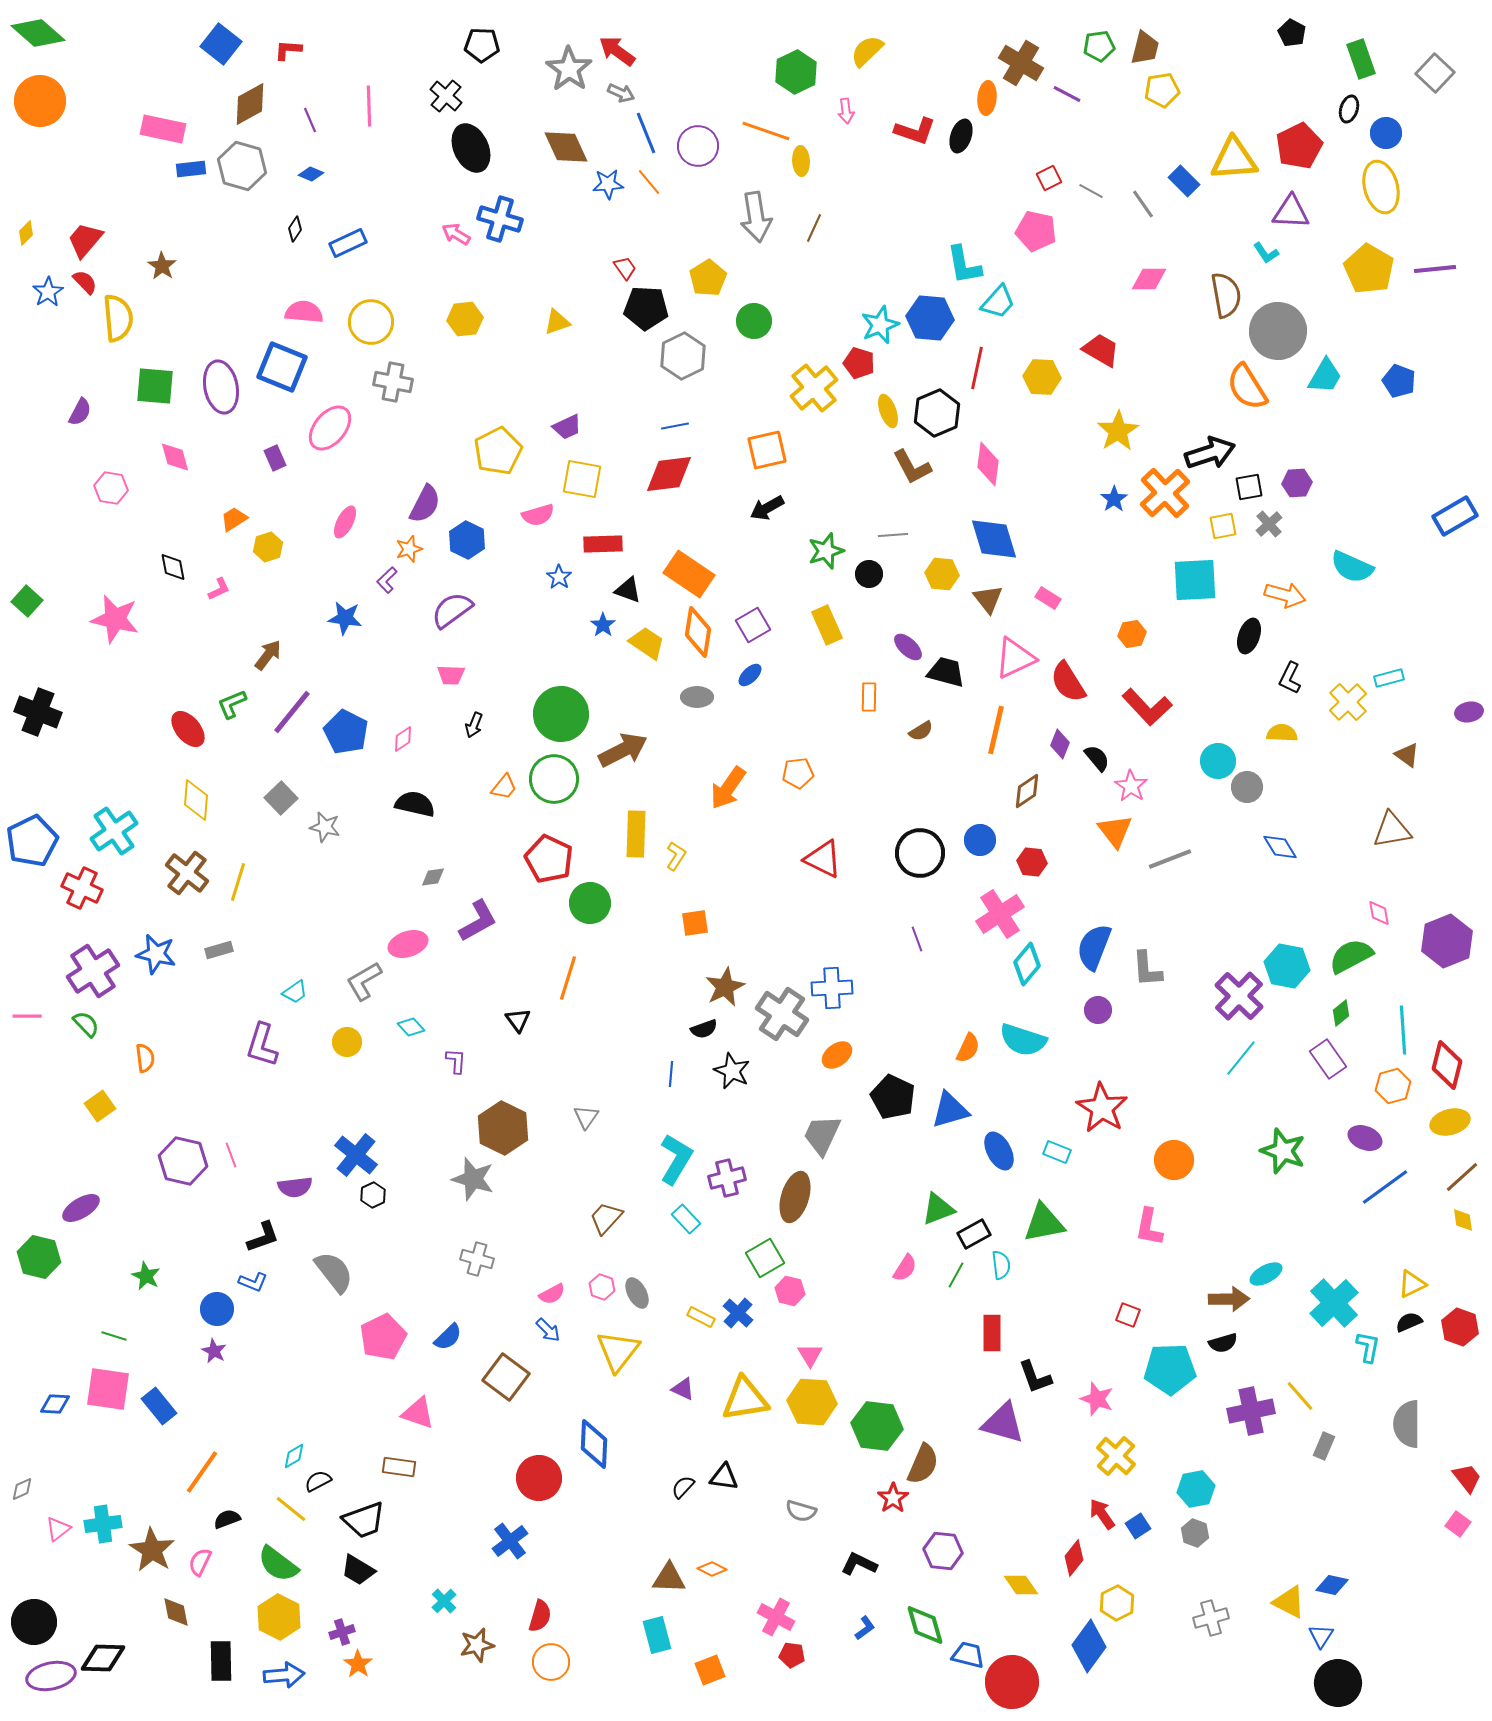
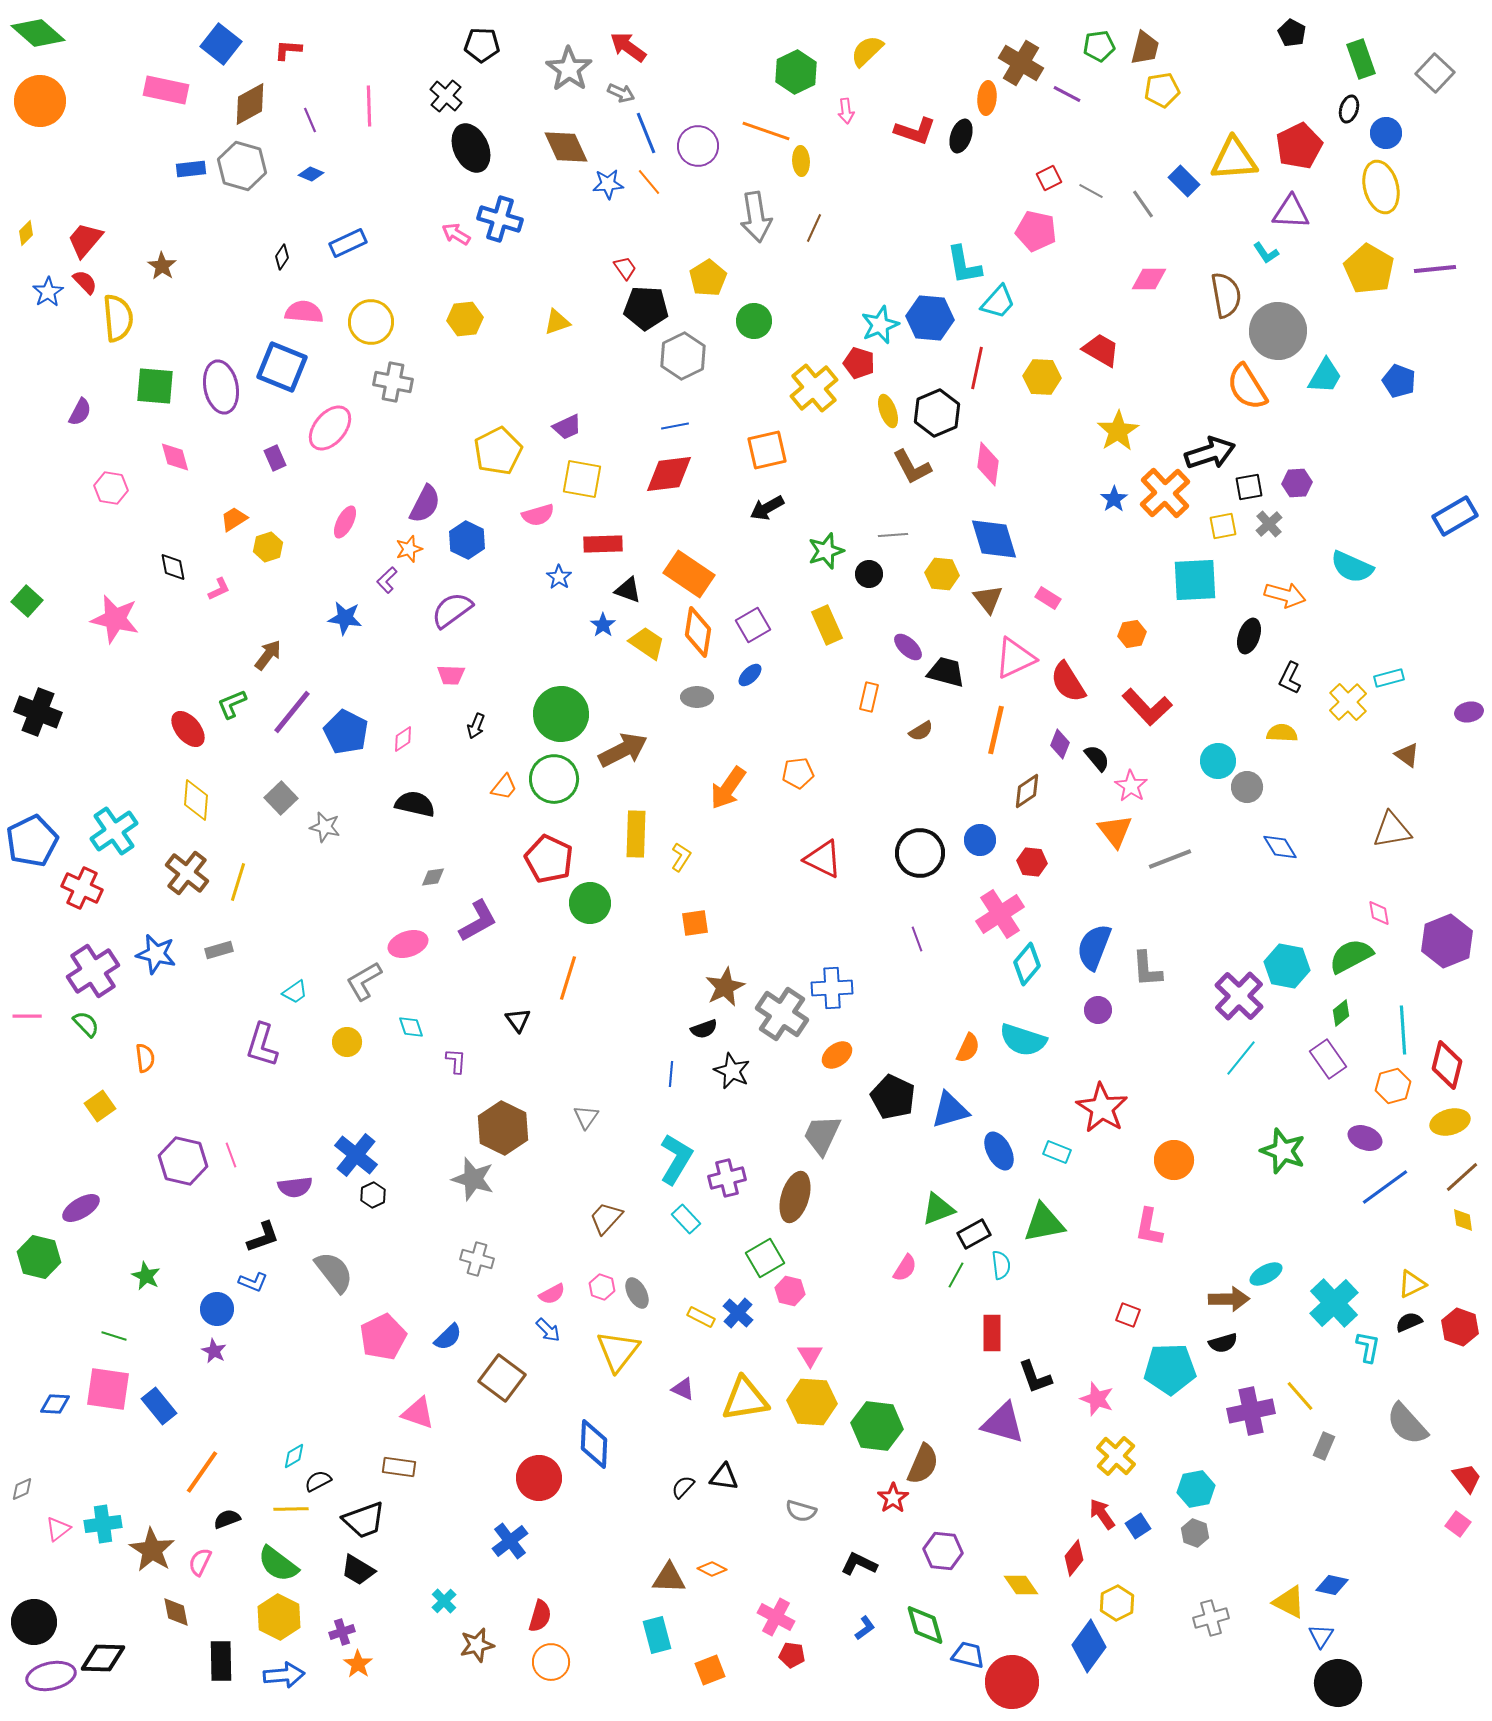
red arrow at (617, 51): moved 11 px right, 4 px up
pink rectangle at (163, 129): moved 3 px right, 39 px up
black diamond at (295, 229): moved 13 px left, 28 px down
orange rectangle at (869, 697): rotated 12 degrees clockwise
black arrow at (474, 725): moved 2 px right, 1 px down
yellow L-shape at (676, 856): moved 5 px right, 1 px down
cyan diamond at (411, 1027): rotated 24 degrees clockwise
brown square at (506, 1377): moved 4 px left, 1 px down
gray semicircle at (1407, 1424): rotated 42 degrees counterclockwise
yellow line at (291, 1509): rotated 40 degrees counterclockwise
